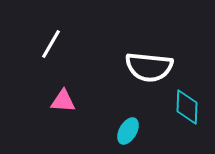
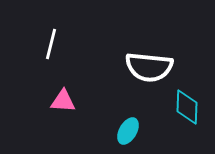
white line: rotated 16 degrees counterclockwise
